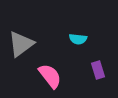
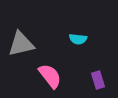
gray triangle: rotated 24 degrees clockwise
purple rectangle: moved 10 px down
